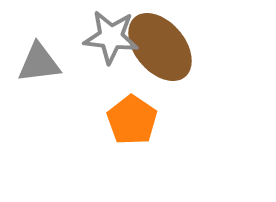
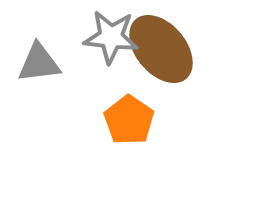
brown ellipse: moved 1 px right, 2 px down
orange pentagon: moved 3 px left
